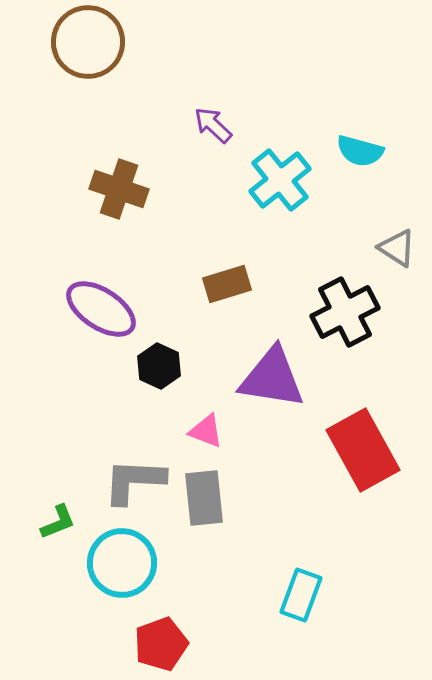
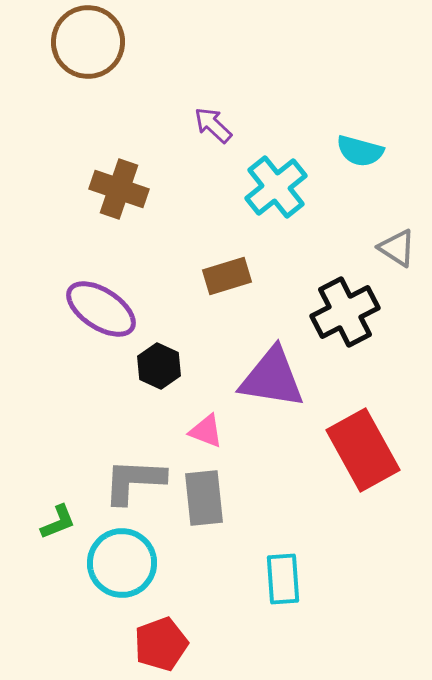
cyan cross: moved 4 px left, 7 px down
brown rectangle: moved 8 px up
cyan rectangle: moved 18 px left, 16 px up; rotated 24 degrees counterclockwise
